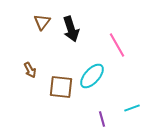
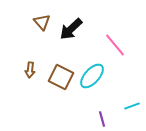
brown triangle: rotated 18 degrees counterclockwise
black arrow: rotated 65 degrees clockwise
pink line: moved 2 px left; rotated 10 degrees counterclockwise
brown arrow: rotated 35 degrees clockwise
brown square: moved 10 px up; rotated 20 degrees clockwise
cyan line: moved 2 px up
